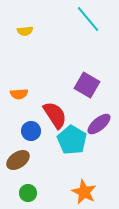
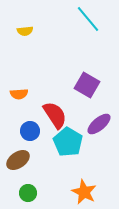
blue circle: moved 1 px left
cyan pentagon: moved 4 px left, 2 px down
